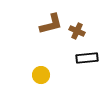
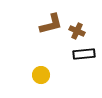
black rectangle: moved 3 px left, 4 px up
